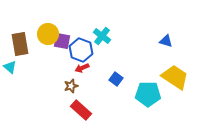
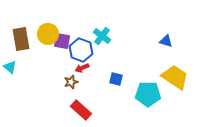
brown rectangle: moved 1 px right, 5 px up
blue square: rotated 24 degrees counterclockwise
brown star: moved 4 px up
